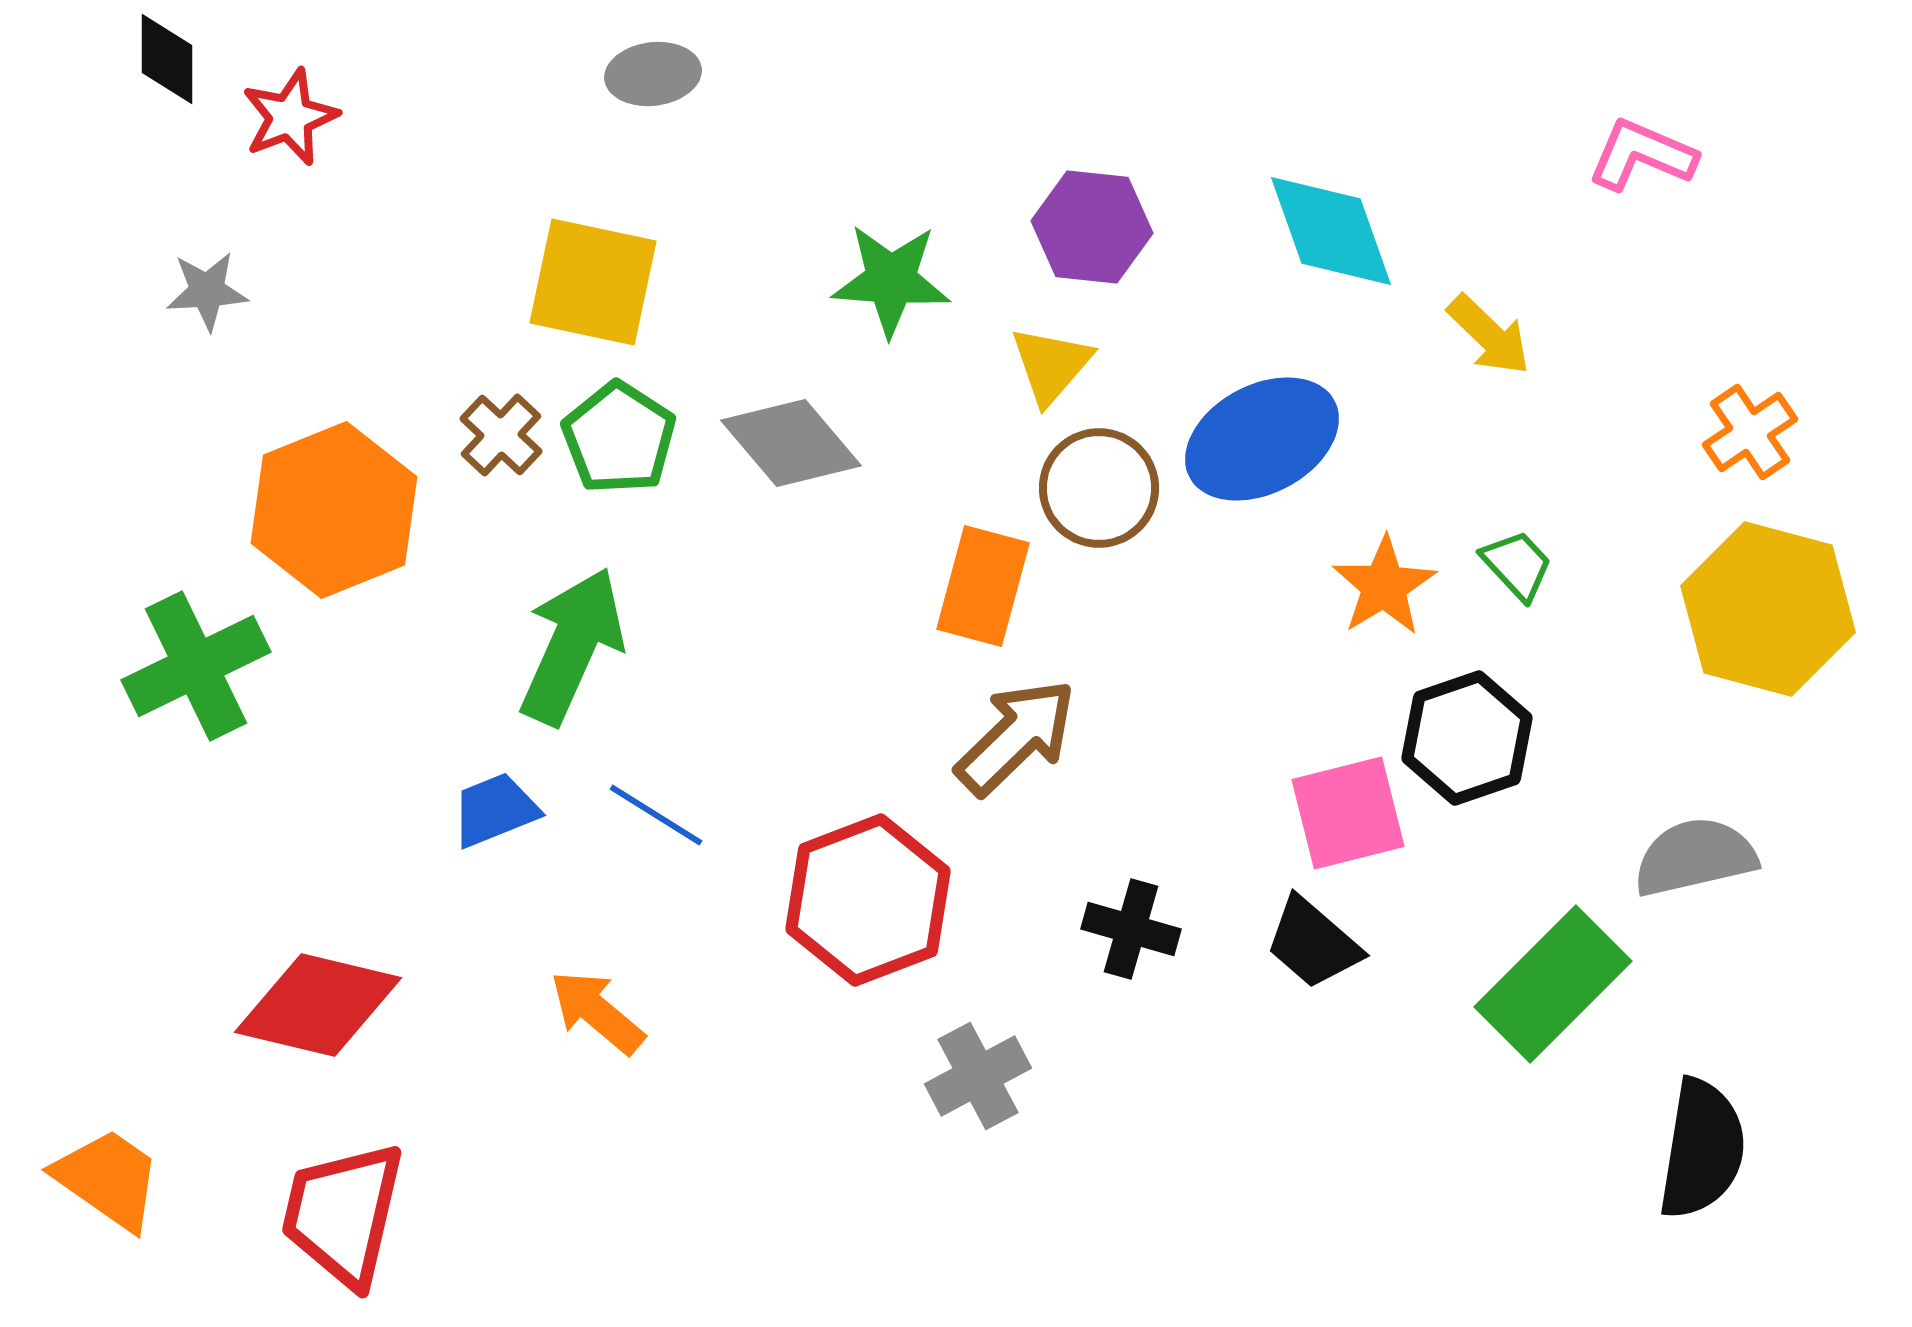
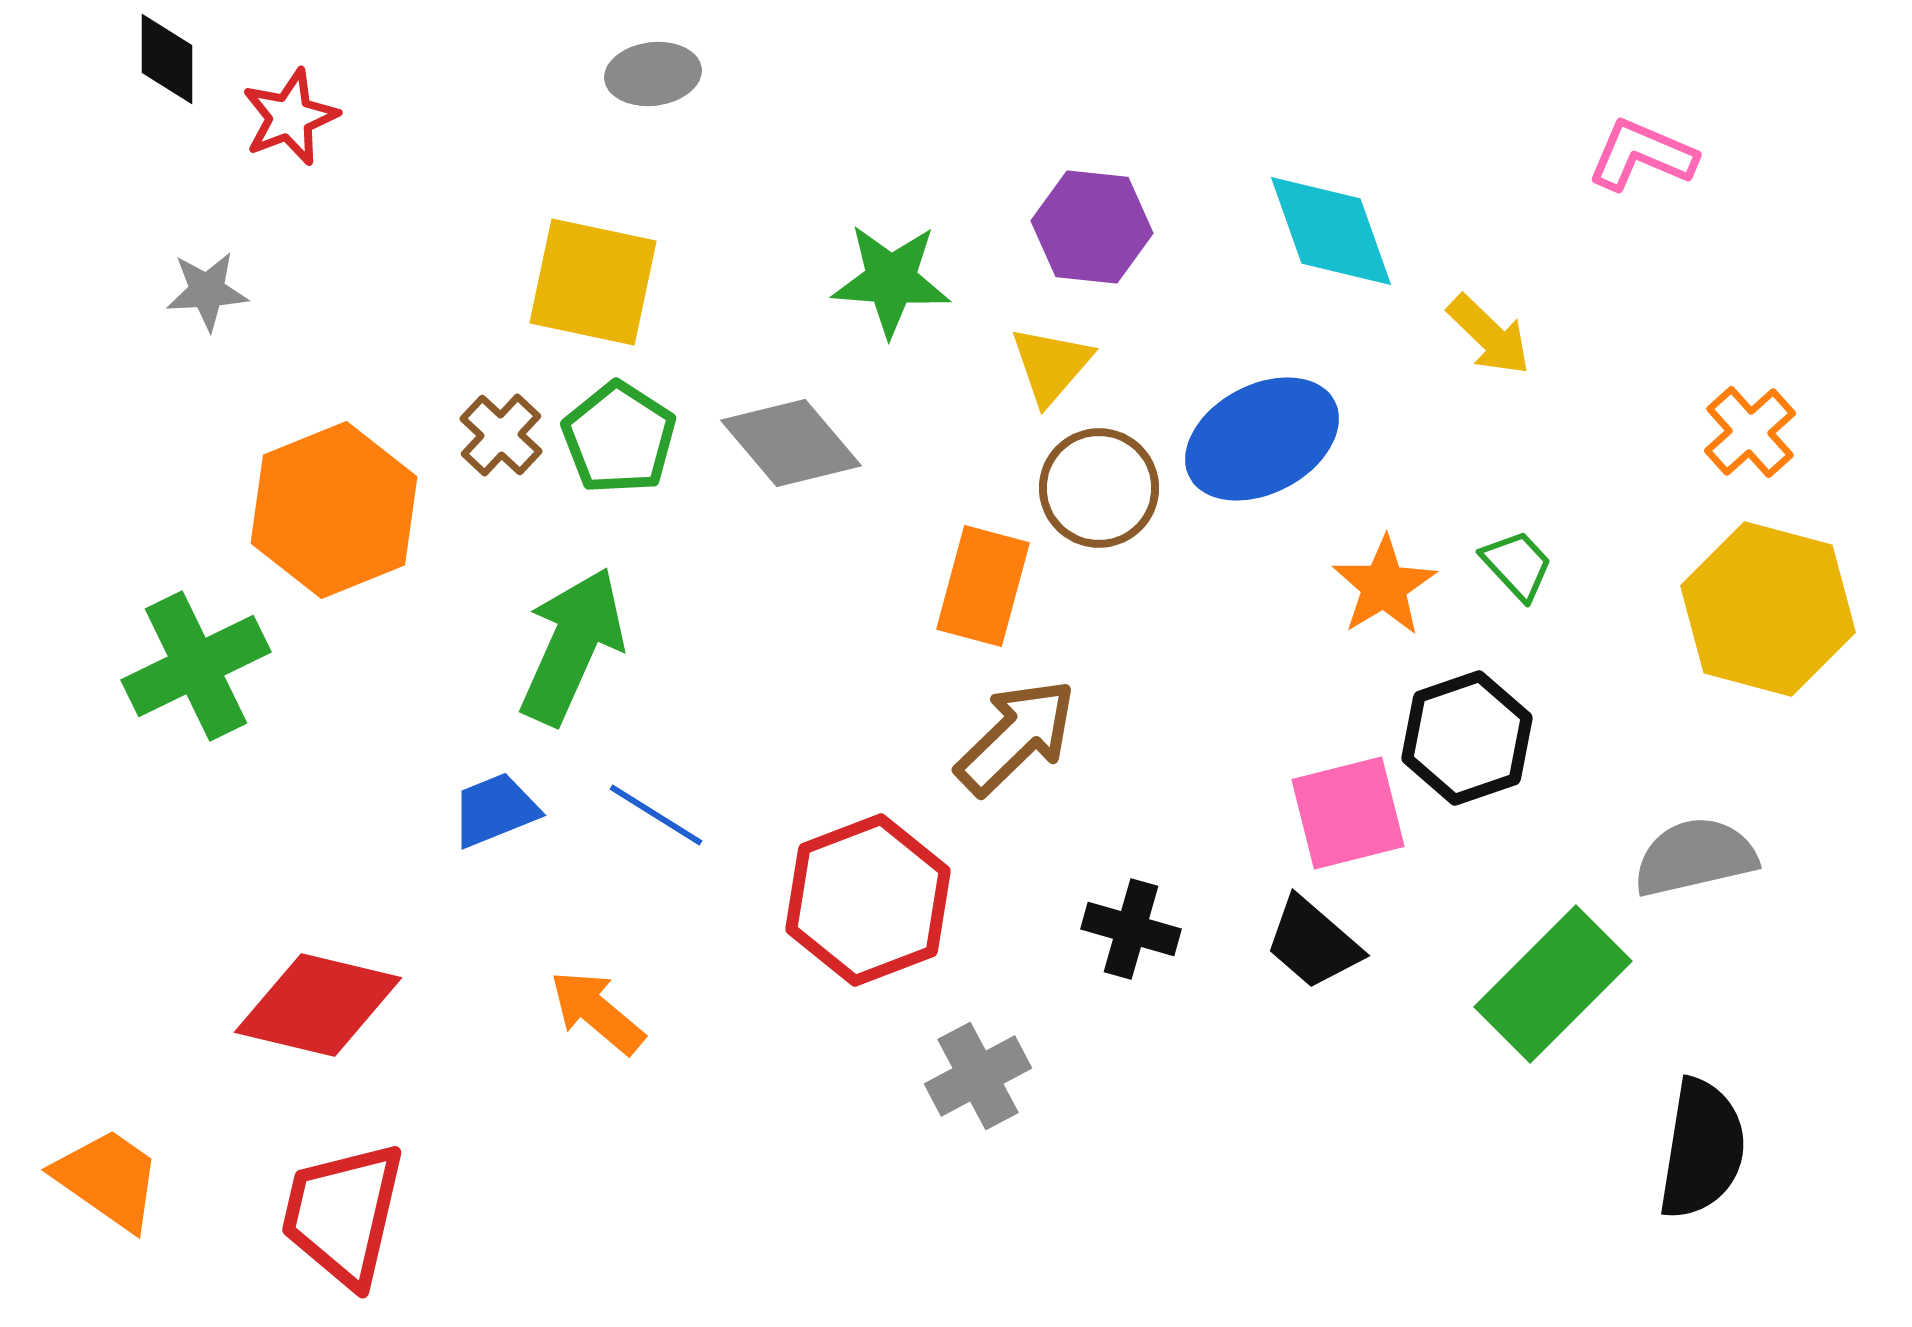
orange cross: rotated 8 degrees counterclockwise
